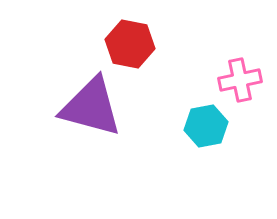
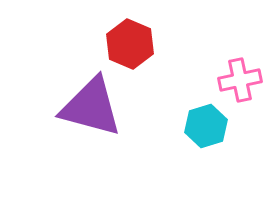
red hexagon: rotated 12 degrees clockwise
cyan hexagon: rotated 6 degrees counterclockwise
